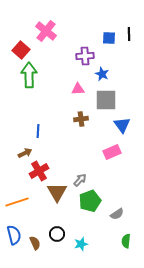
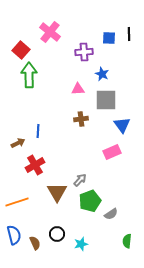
pink cross: moved 4 px right, 1 px down
purple cross: moved 1 px left, 4 px up
brown arrow: moved 7 px left, 10 px up
red cross: moved 4 px left, 6 px up
gray semicircle: moved 6 px left
green semicircle: moved 1 px right
